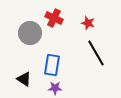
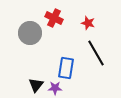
blue rectangle: moved 14 px right, 3 px down
black triangle: moved 12 px right, 6 px down; rotated 35 degrees clockwise
